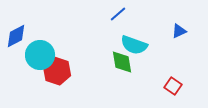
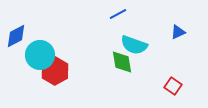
blue line: rotated 12 degrees clockwise
blue triangle: moved 1 px left, 1 px down
red hexagon: moved 2 px left; rotated 12 degrees clockwise
